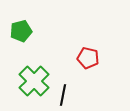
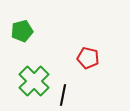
green pentagon: moved 1 px right
